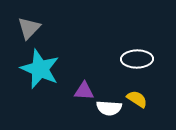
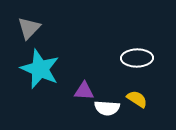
white ellipse: moved 1 px up
white semicircle: moved 2 px left
